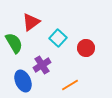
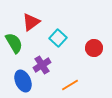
red circle: moved 8 px right
